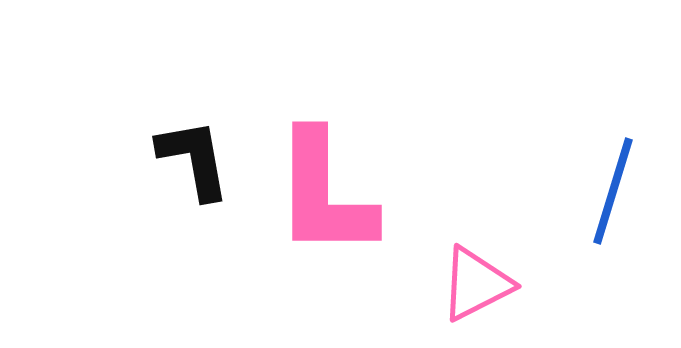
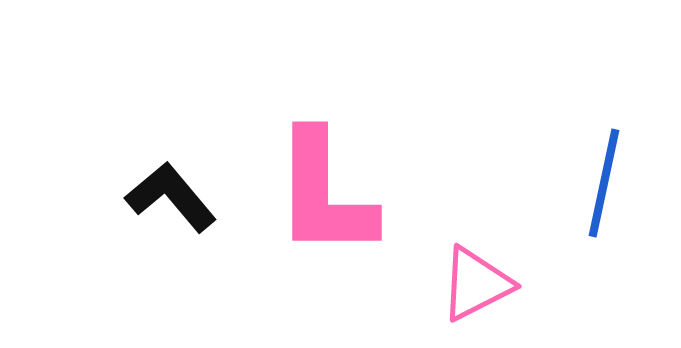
black L-shape: moved 23 px left, 38 px down; rotated 30 degrees counterclockwise
blue line: moved 9 px left, 8 px up; rotated 5 degrees counterclockwise
